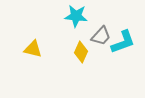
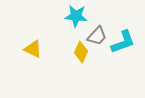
gray trapezoid: moved 4 px left
yellow triangle: rotated 12 degrees clockwise
